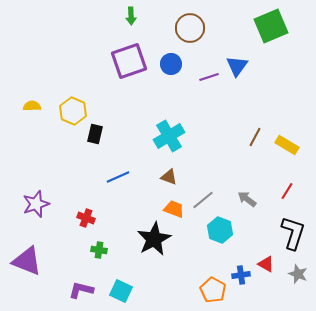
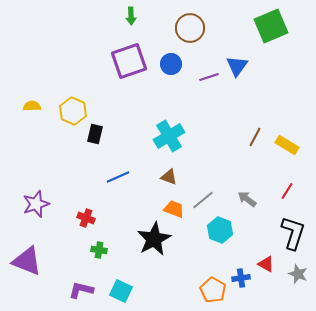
blue cross: moved 3 px down
